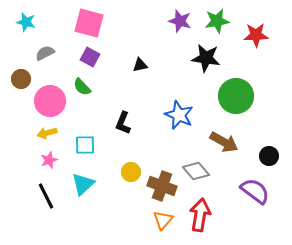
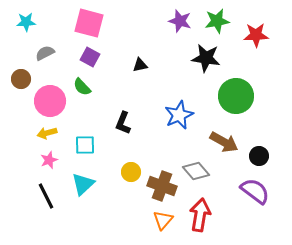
cyan star: rotated 18 degrees counterclockwise
blue star: rotated 24 degrees clockwise
black circle: moved 10 px left
